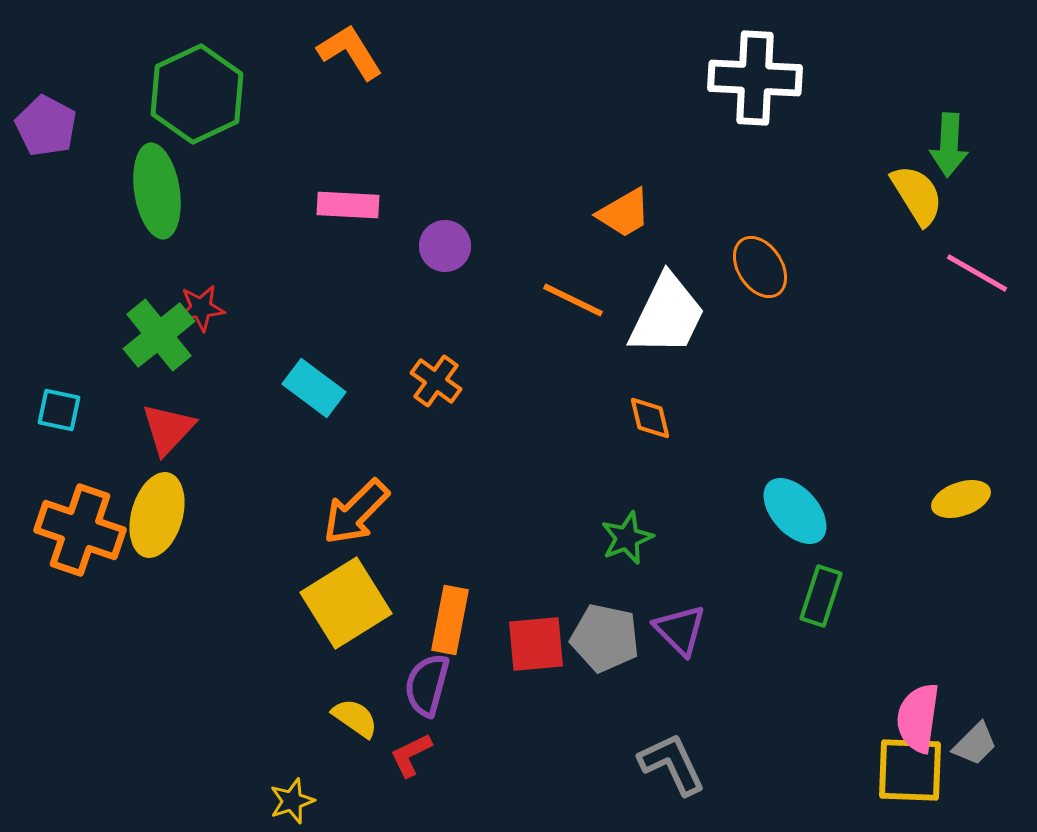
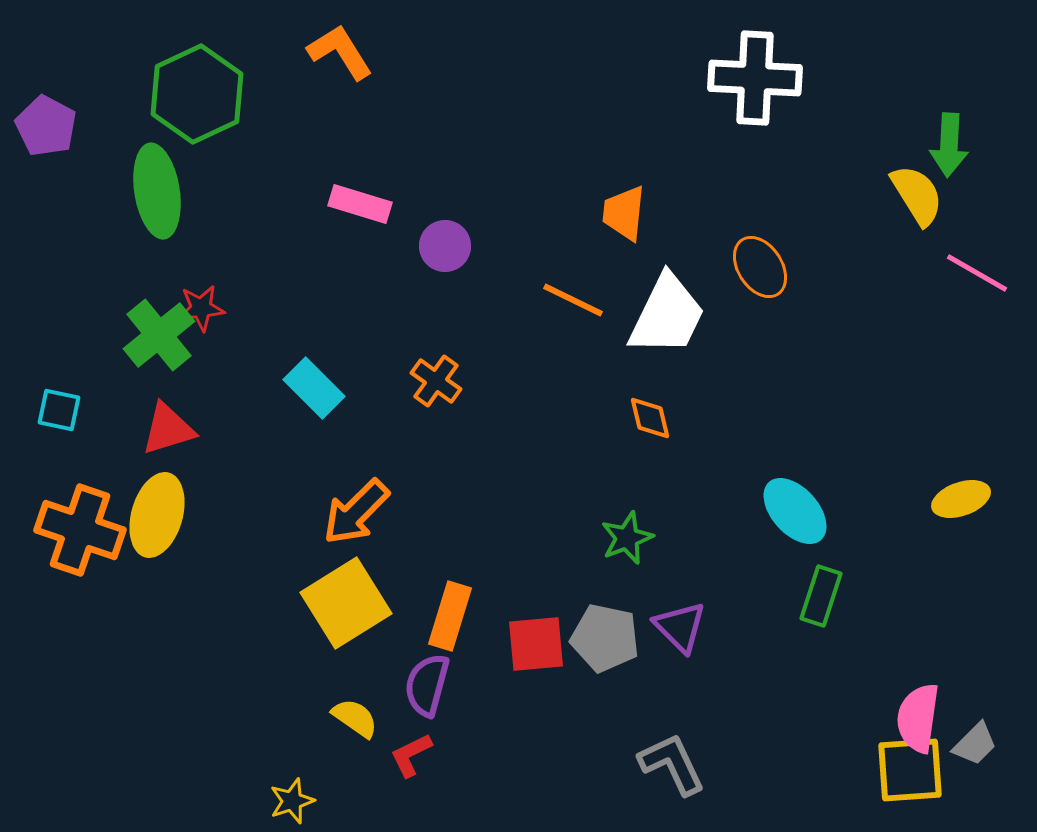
orange L-shape at (350, 52): moved 10 px left
pink rectangle at (348, 205): moved 12 px right, 1 px up; rotated 14 degrees clockwise
orange trapezoid at (624, 213): rotated 126 degrees clockwise
cyan rectangle at (314, 388): rotated 8 degrees clockwise
red triangle at (168, 429): rotated 30 degrees clockwise
orange rectangle at (450, 620): moved 4 px up; rotated 6 degrees clockwise
purple triangle at (680, 630): moved 3 px up
yellow square at (910, 770): rotated 6 degrees counterclockwise
